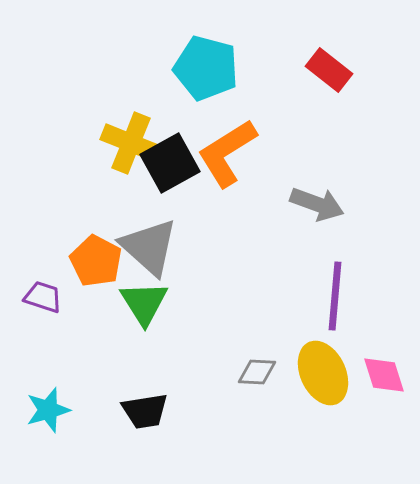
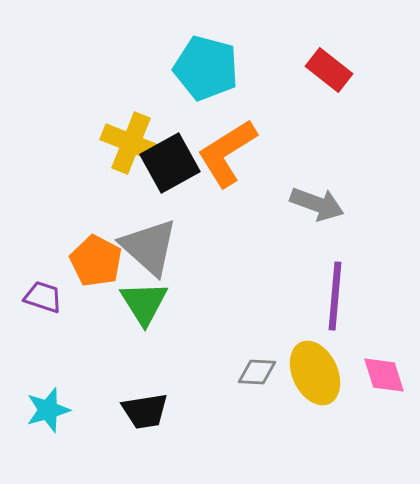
yellow ellipse: moved 8 px left
